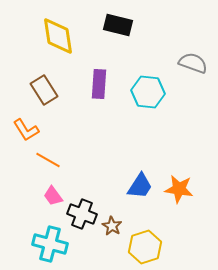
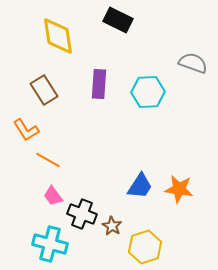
black rectangle: moved 5 px up; rotated 12 degrees clockwise
cyan hexagon: rotated 8 degrees counterclockwise
